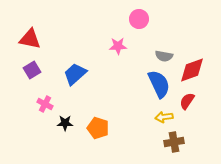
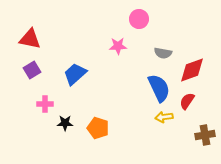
gray semicircle: moved 1 px left, 3 px up
blue semicircle: moved 4 px down
pink cross: rotated 28 degrees counterclockwise
brown cross: moved 31 px right, 7 px up
